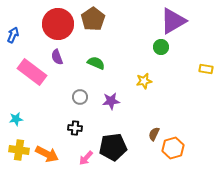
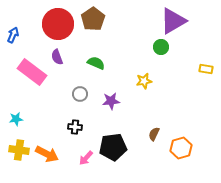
gray circle: moved 3 px up
black cross: moved 1 px up
orange hexagon: moved 8 px right
